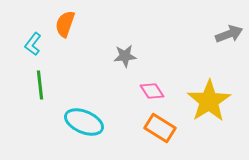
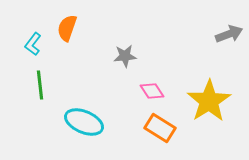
orange semicircle: moved 2 px right, 4 px down
